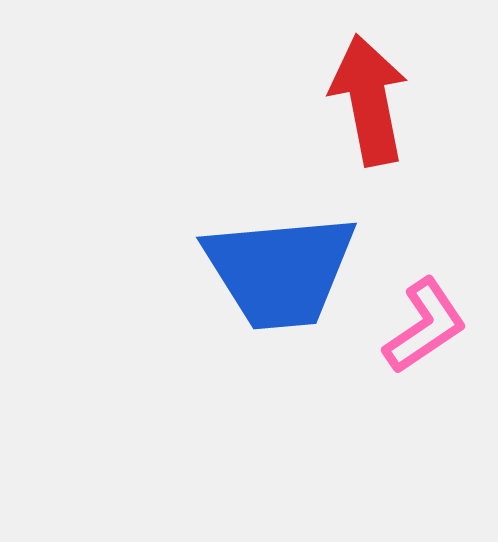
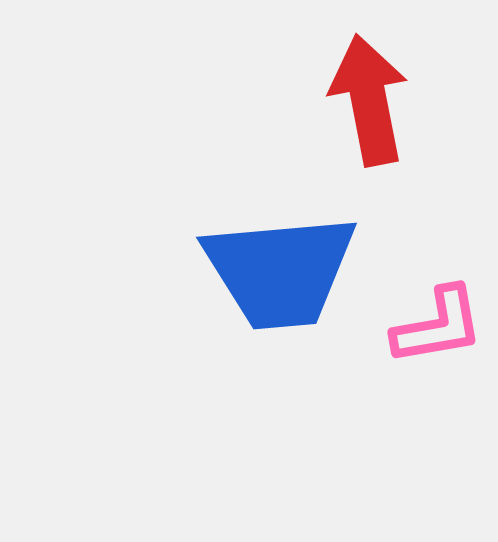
pink L-shape: moved 13 px right; rotated 24 degrees clockwise
